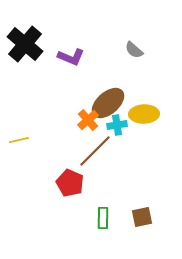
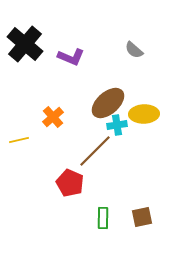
orange cross: moved 35 px left, 3 px up
